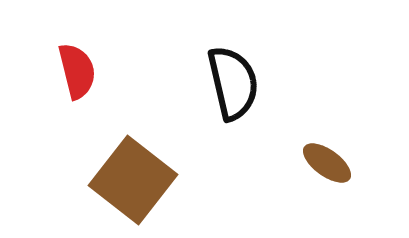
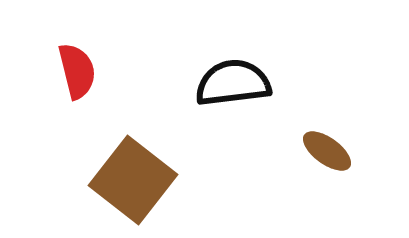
black semicircle: rotated 84 degrees counterclockwise
brown ellipse: moved 12 px up
